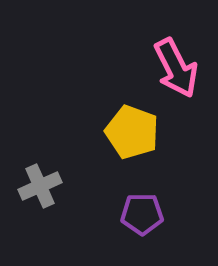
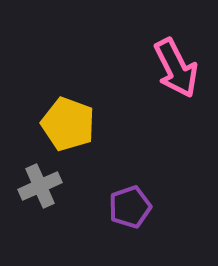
yellow pentagon: moved 64 px left, 8 px up
purple pentagon: moved 12 px left, 7 px up; rotated 18 degrees counterclockwise
